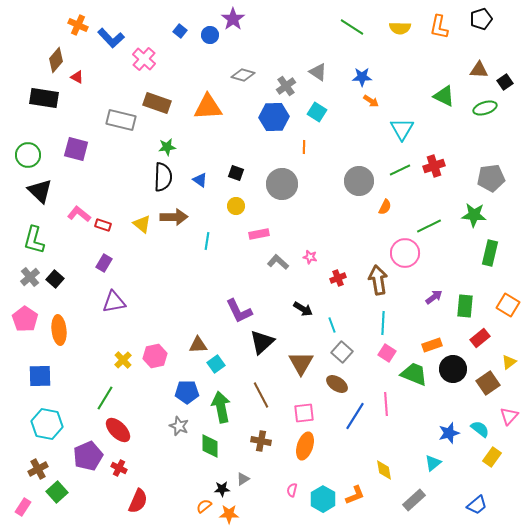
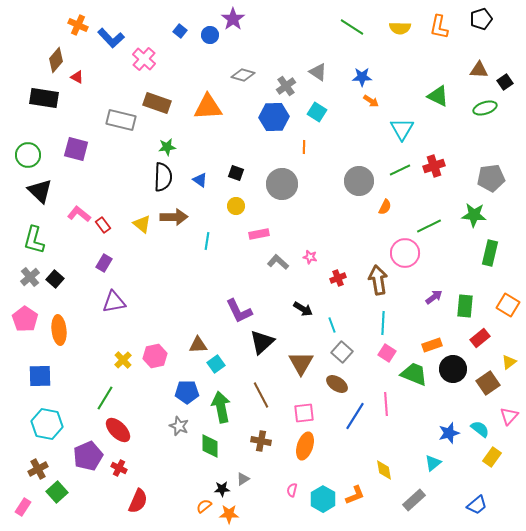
green triangle at (444, 96): moved 6 px left
red rectangle at (103, 225): rotated 35 degrees clockwise
